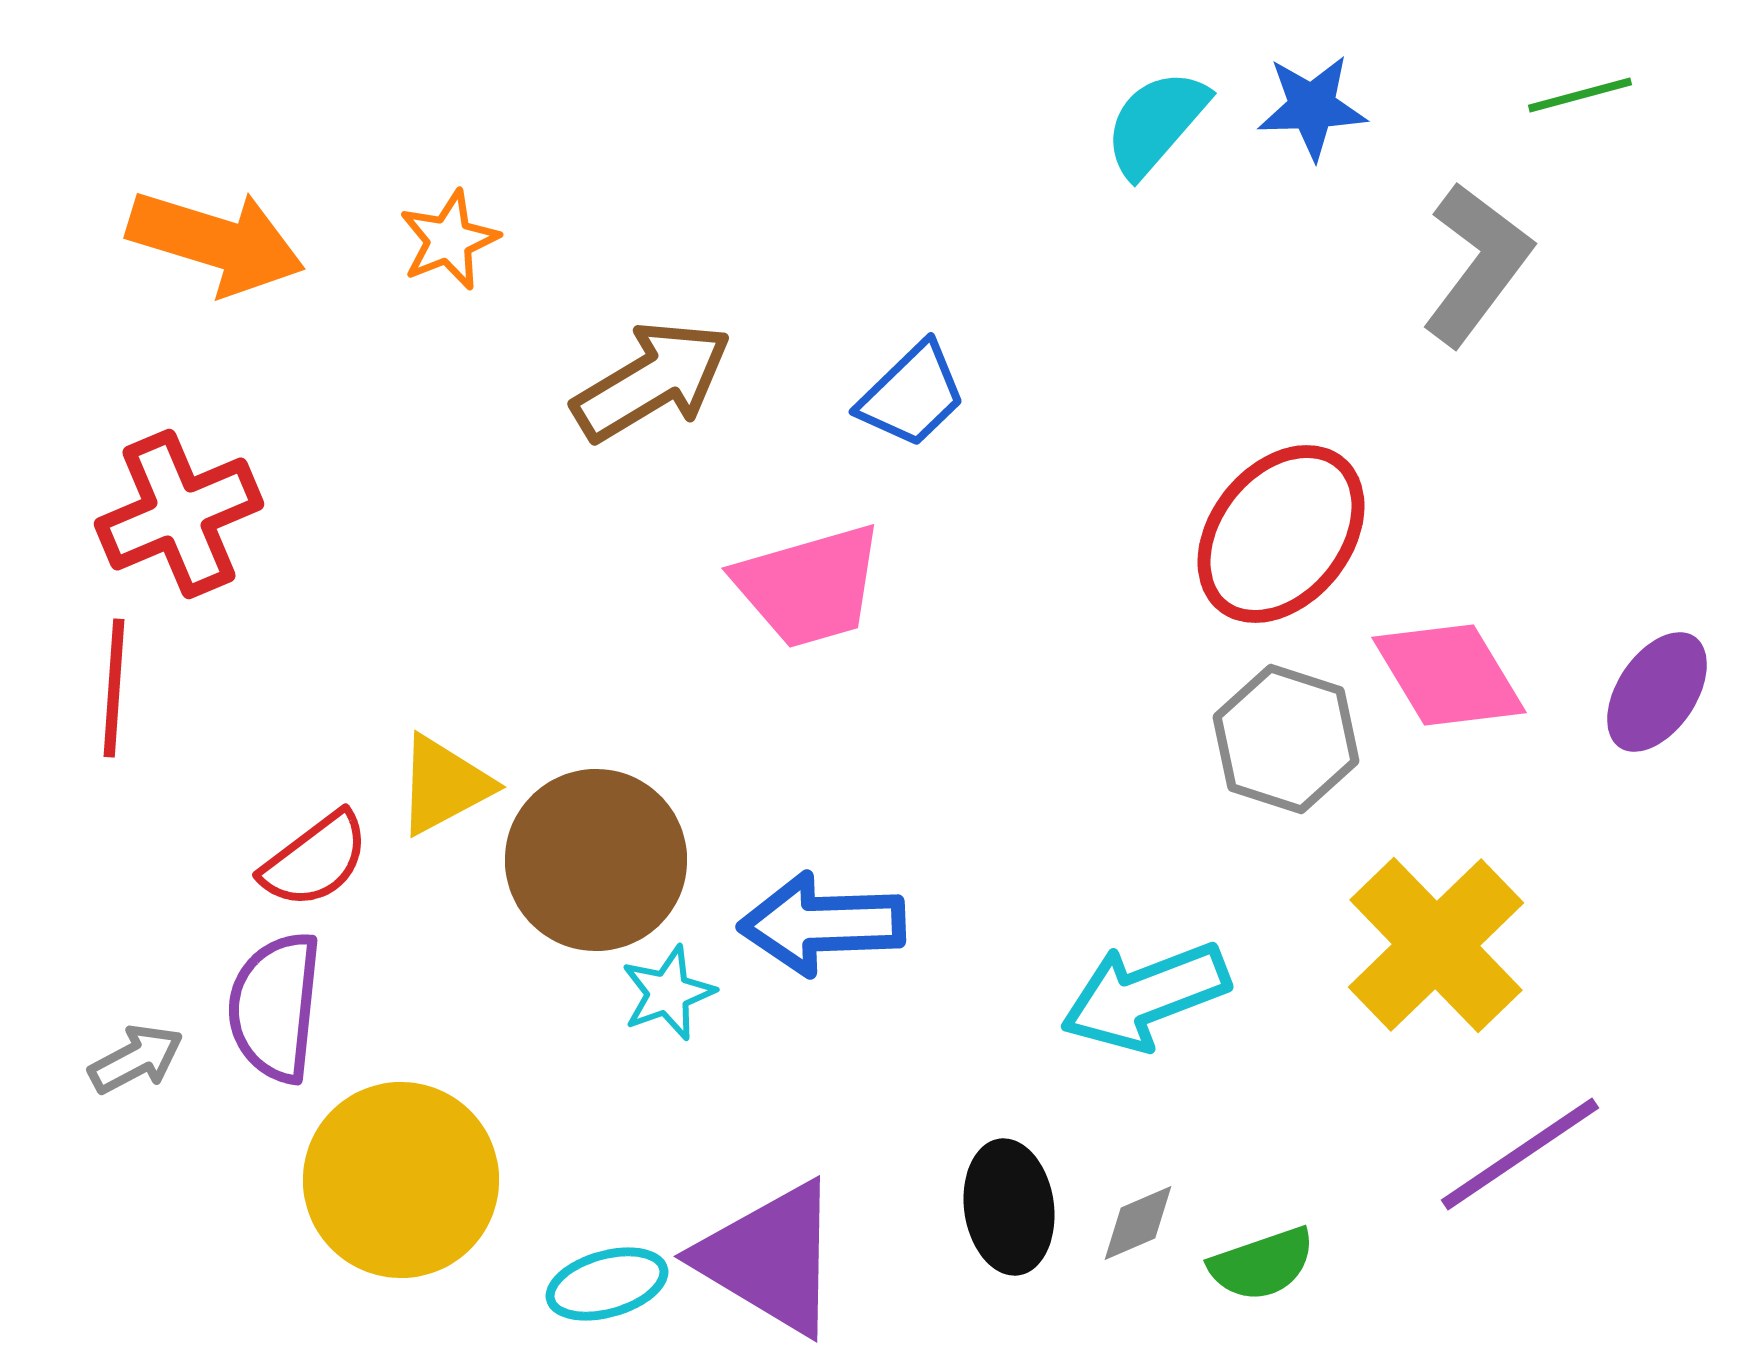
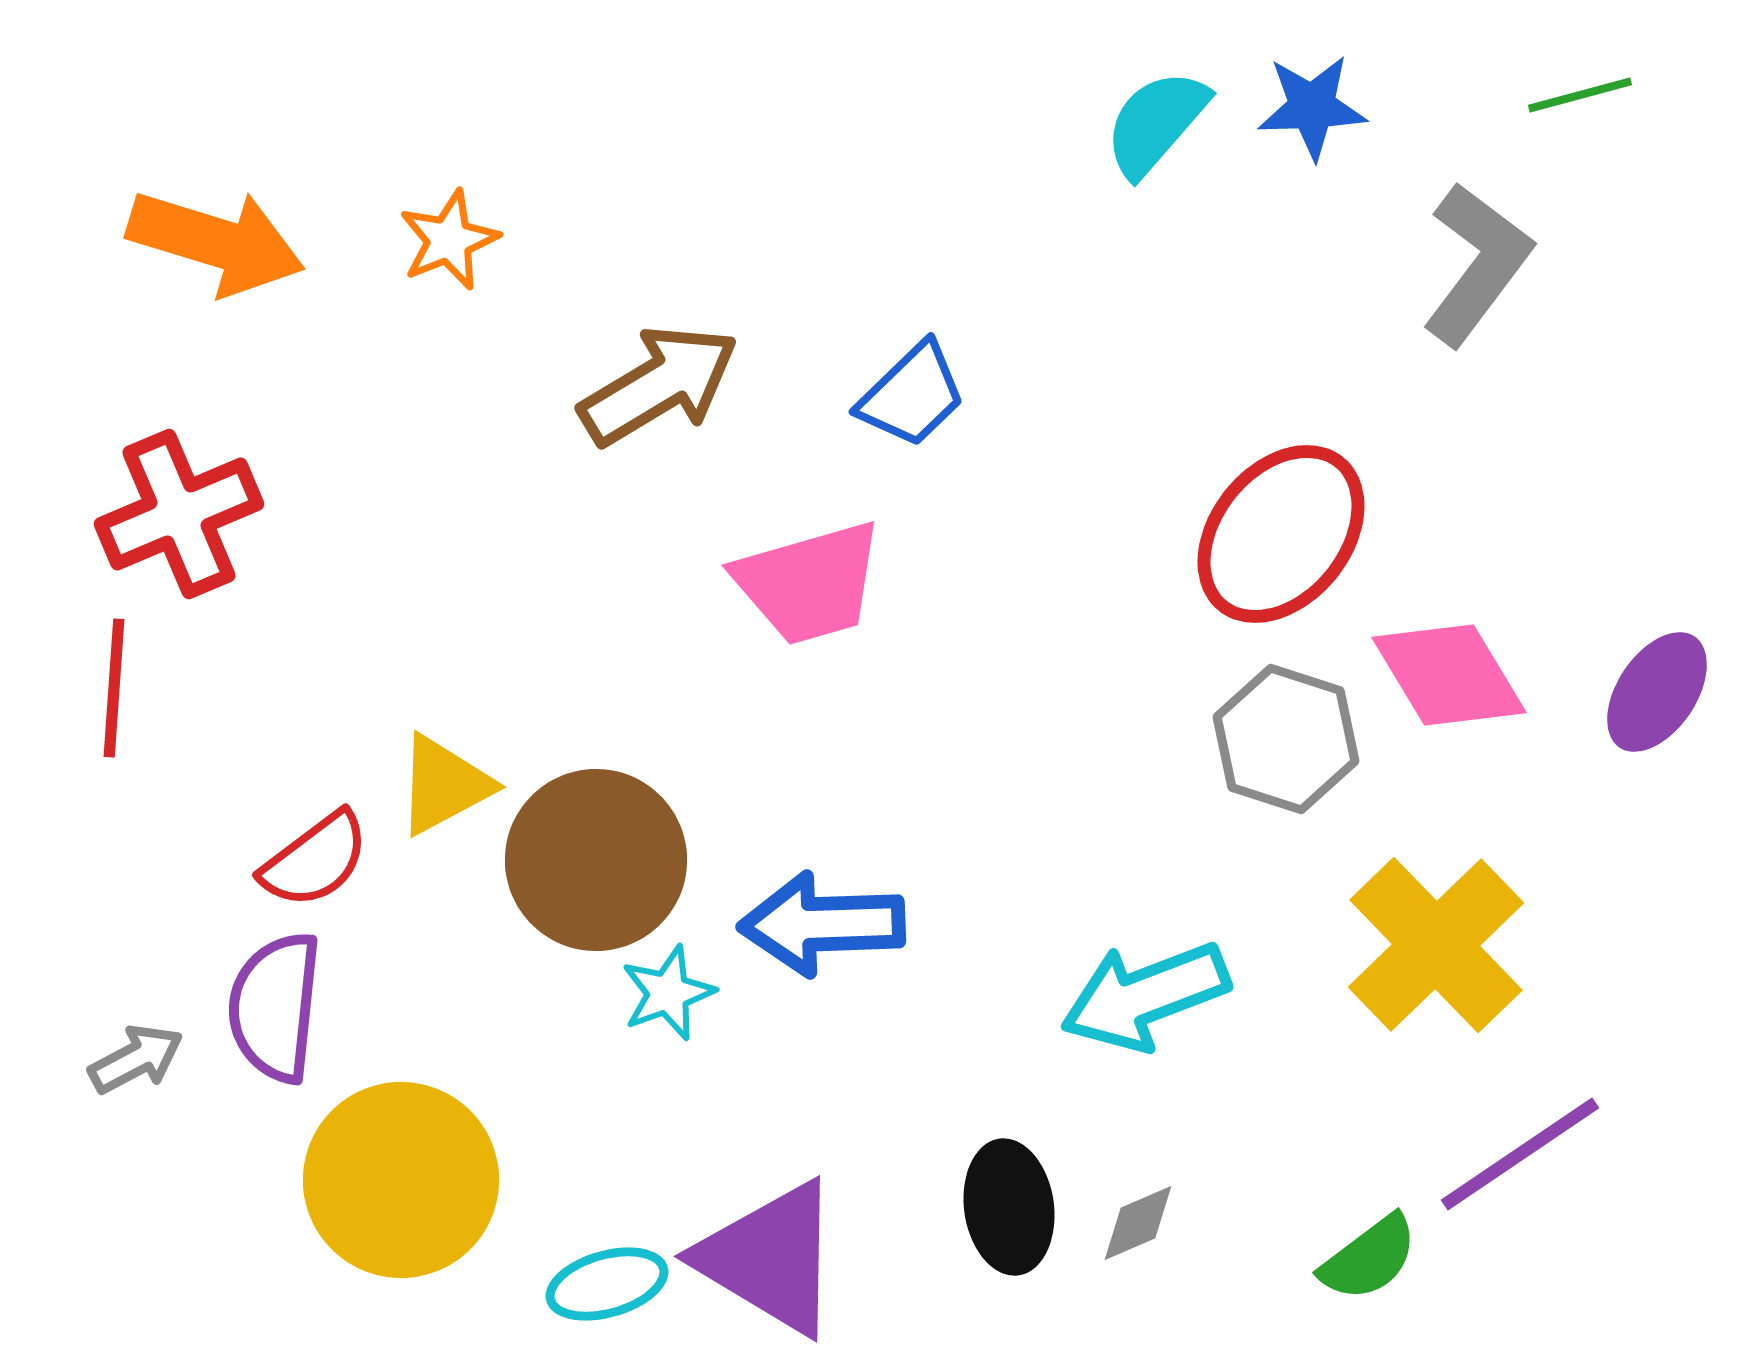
brown arrow: moved 7 px right, 4 px down
pink trapezoid: moved 3 px up
green semicircle: moved 107 px right, 6 px up; rotated 18 degrees counterclockwise
